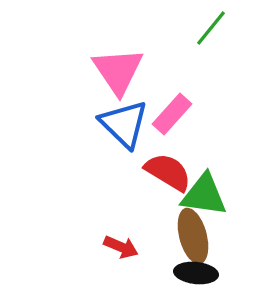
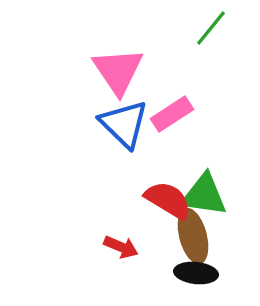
pink rectangle: rotated 15 degrees clockwise
red semicircle: moved 28 px down
